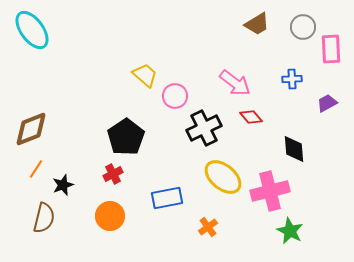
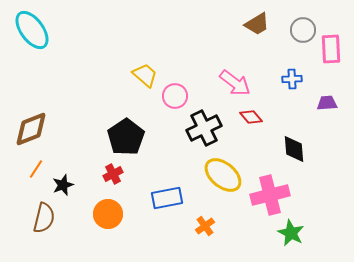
gray circle: moved 3 px down
purple trapezoid: rotated 25 degrees clockwise
yellow ellipse: moved 2 px up
pink cross: moved 4 px down
orange circle: moved 2 px left, 2 px up
orange cross: moved 3 px left, 1 px up
green star: moved 1 px right, 2 px down
